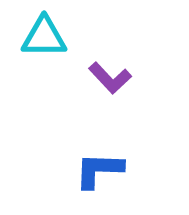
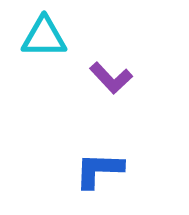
purple L-shape: moved 1 px right
